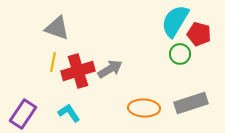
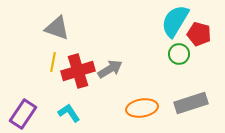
green circle: moved 1 px left
orange ellipse: moved 2 px left; rotated 12 degrees counterclockwise
